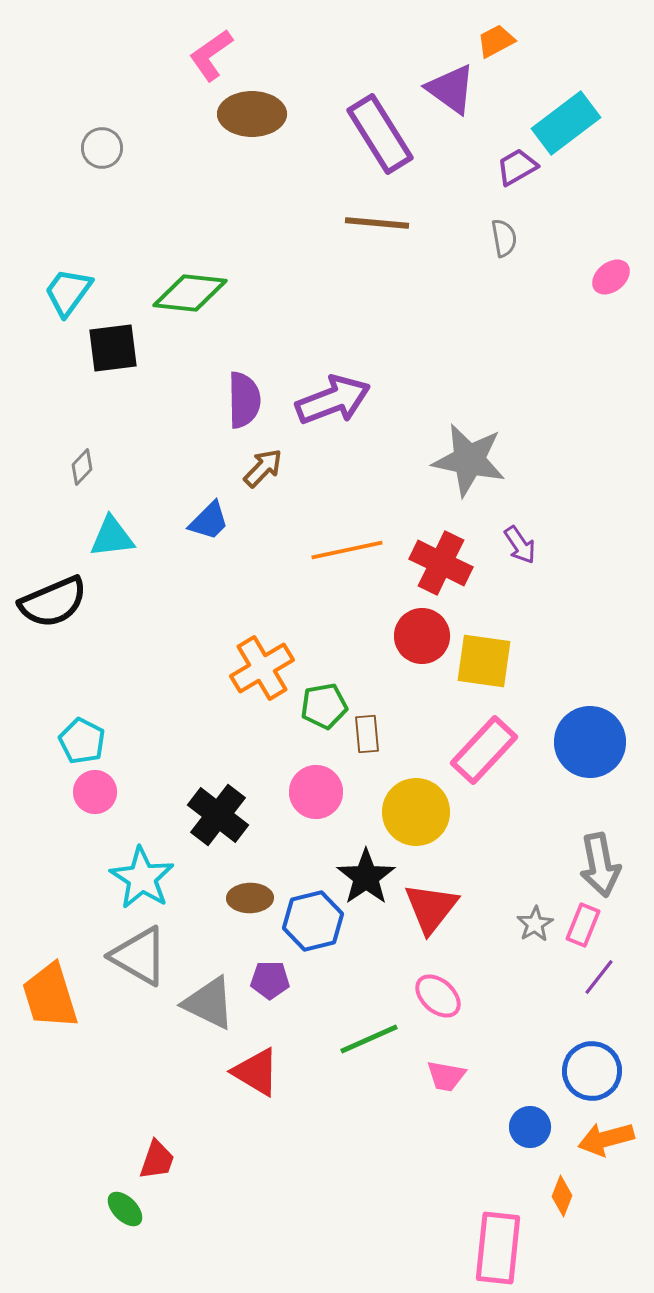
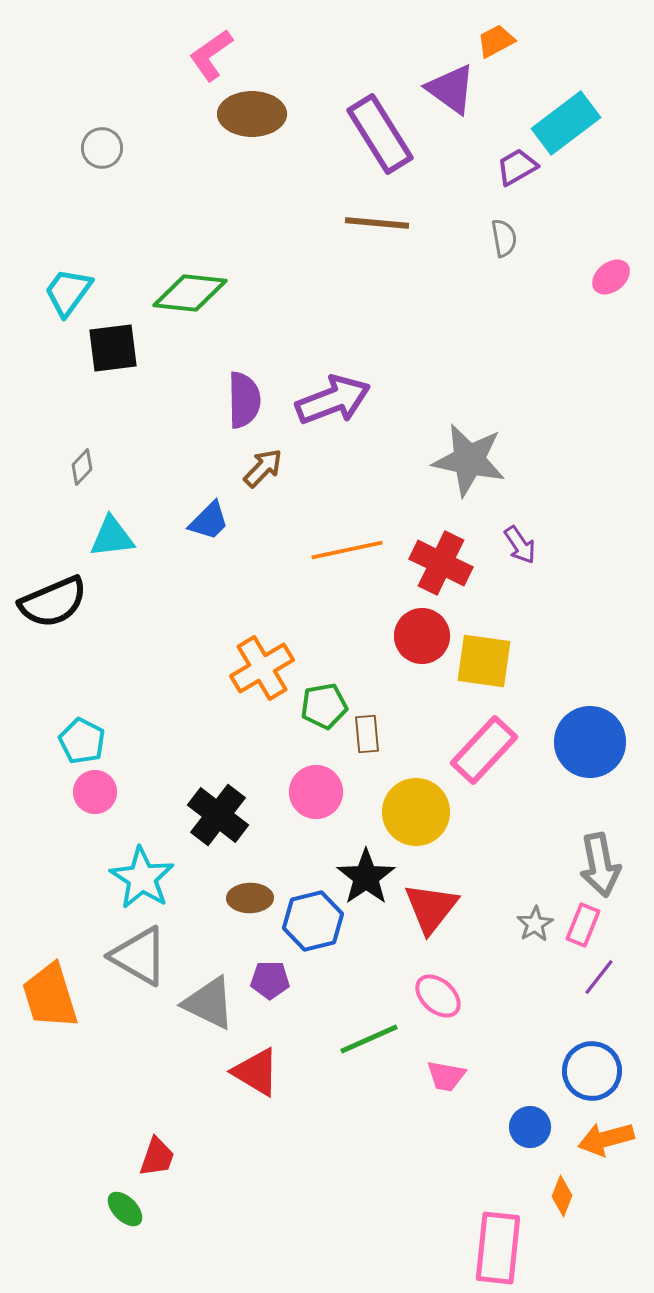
red trapezoid at (157, 1160): moved 3 px up
